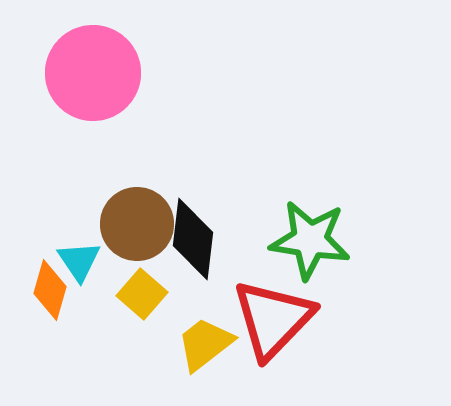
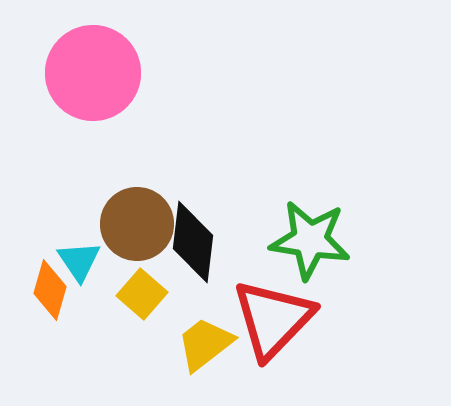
black diamond: moved 3 px down
